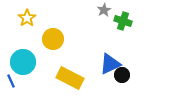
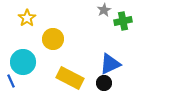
green cross: rotated 30 degrees counterclockwise
black circle: moved 18 px left, 8 px down
